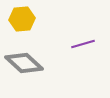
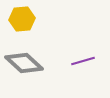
purple line: moved 17 px down
